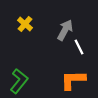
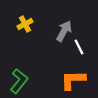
yellow cross: rotated 21 degrees clockwise
gray arrow: moved 1 px left, 1 px down
